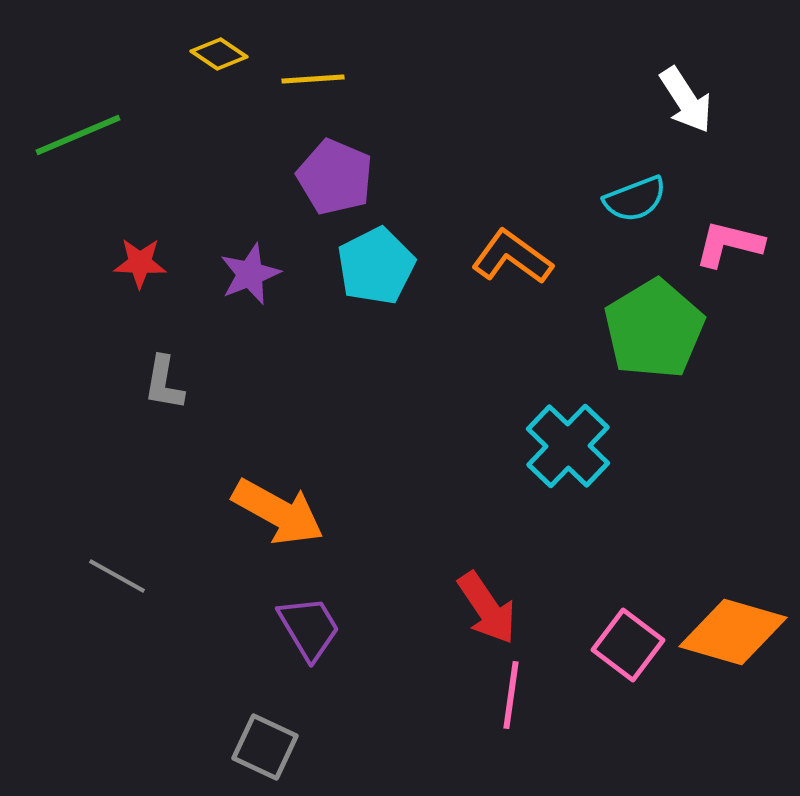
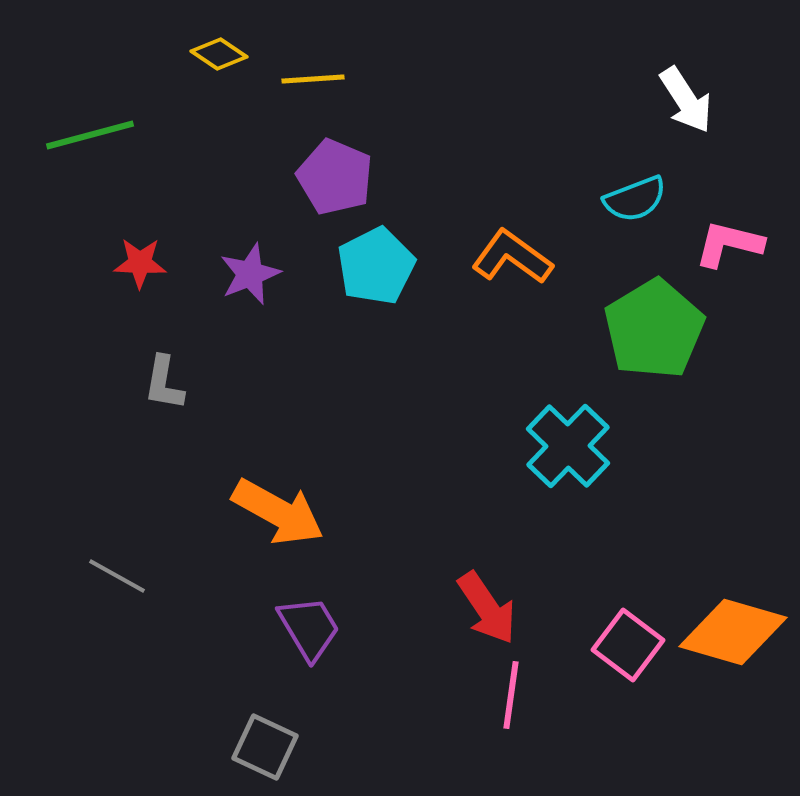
green line: moved 12 px right; rotated 8 degrees clockwise
